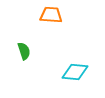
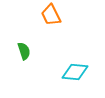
orange trapezoid: rotated 120 degrees counterclockwise
